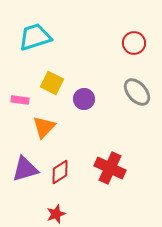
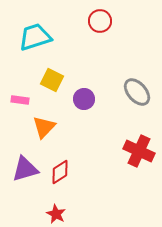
red circle: moved 34 px left, 22 px up
yellow square: moved 3 px up
red cross: moved 29 px right, 17 px up
red star: rotated 24 degrees counterclockwise
